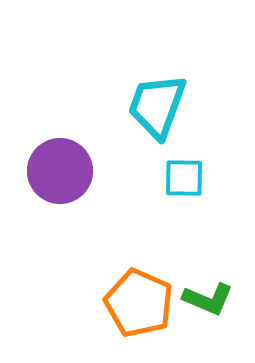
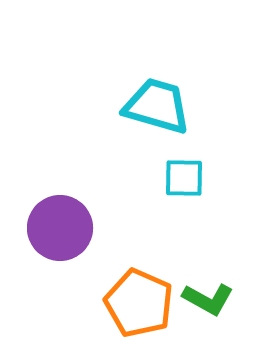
cyan trapezoid: rotated 86 degrees clockwise
purple circle: moved 57 px down
green L-shape: rotated 6 degrees clockwise
